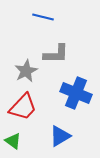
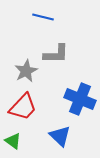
blue cross: moved 4 px right, 6 px down
blue triangle: rotated 45 degrees counterclockwise
